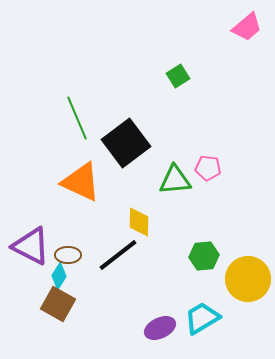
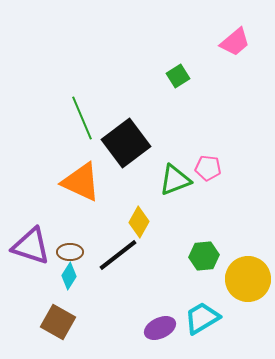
pink trapezoid: moved 12 px left, 15 px down
green line: moved 5 px right
green triangle: rotated 16 degrees counterclockwise
yellow diamond: rotated 28 degrees clockwise
purple triangle: rotated 9 degrees counterclockwise
brown ellipse: moved 2 px right, 3 px up
cyan diamond: moved 10 px right
brown square: moved 18 px down
